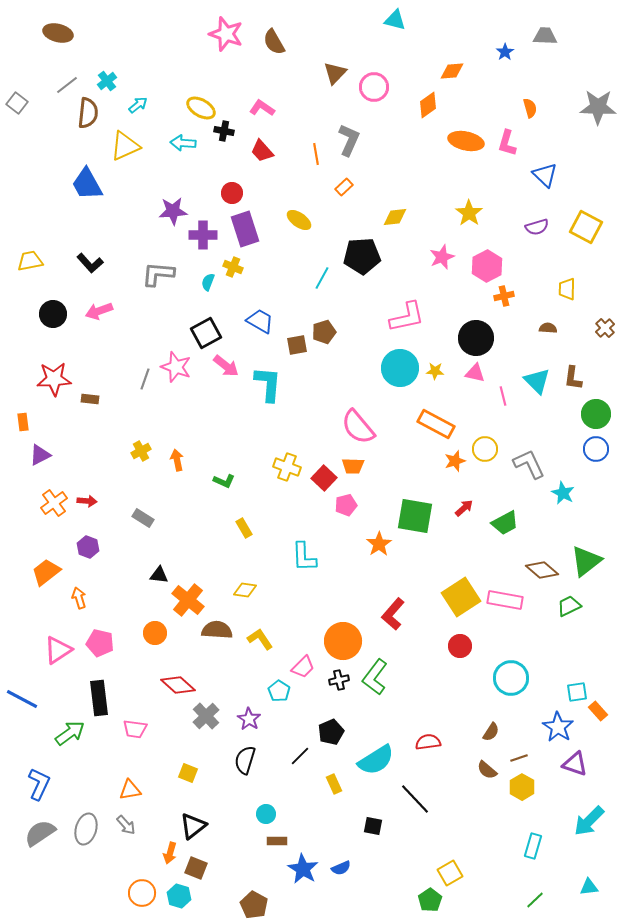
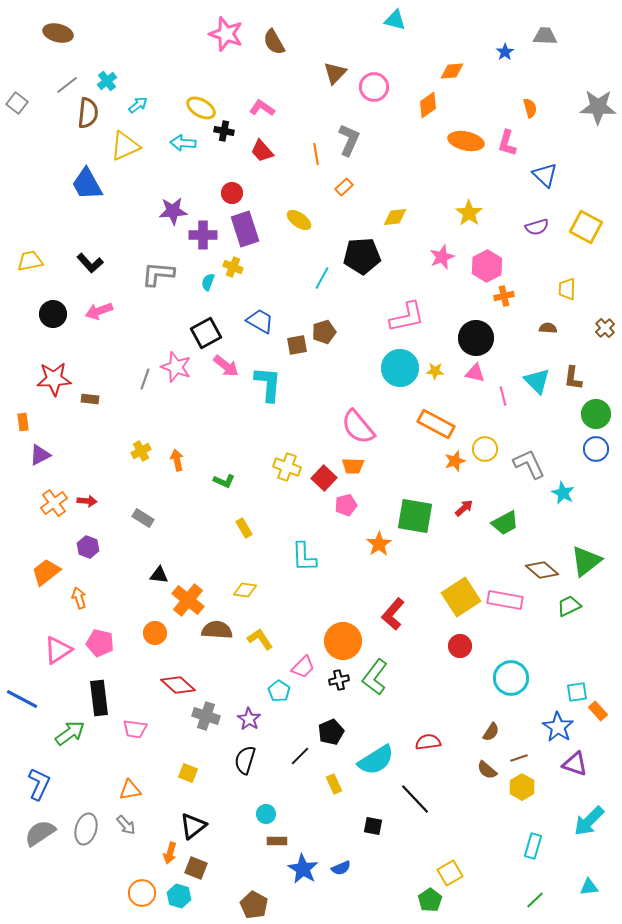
gray cross at (206, 716): rotated 28 degrees counterclockwise
